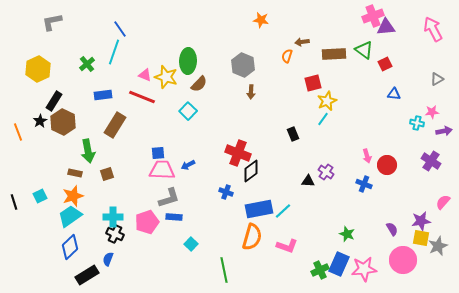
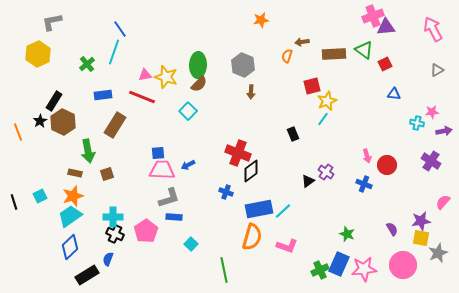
orange star at (261, 20): rotated 21 degrees counterclockwise
green ellipse at (188, 61): moved 10 px right, 4 px down
yellow hexagon at (38, 69): moved 15 px up
pink triangle at (145, 75): rotated 32 degrees counterclockwise
gray triangle at (437, 79): moved 9 px up
red square at (313, 83): moved 1 px left, 3 px down
black triangle at (308, 181): rotated 40 degrees counterclockwise
pink pentagon at (147, 222): moved 1 px left, 9 px down; rotated 15 degrees counterclockwise
gray star at (438, 246): moved 7 px down
pink circle at (403, 260): moved 5 px down
